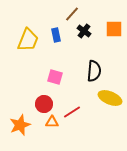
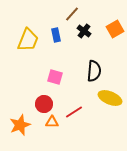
orange square: moved 1 px right; rotated 30 degrees counterclockwise
red line: moved 2 px right
